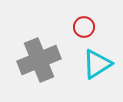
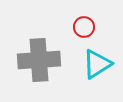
gray cross: rotated 18 degrees clockwise
